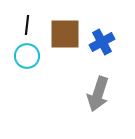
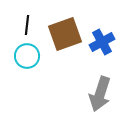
brown square: rotated 20 degrees counterclockwise
gray arrow: moved 2 px right
